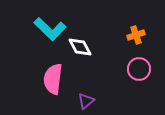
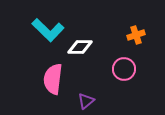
cyan L-shape: moved 2 px left, 1 px down
white diamond: rotated 60 degrees counterclockwise
pink circle: moved 15 px left
